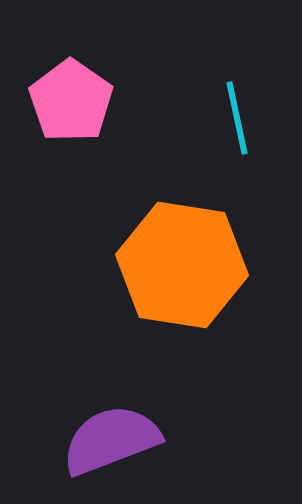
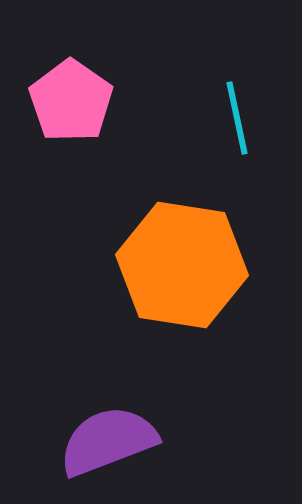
purple semicircle: moved 3 px left, 1 px down
